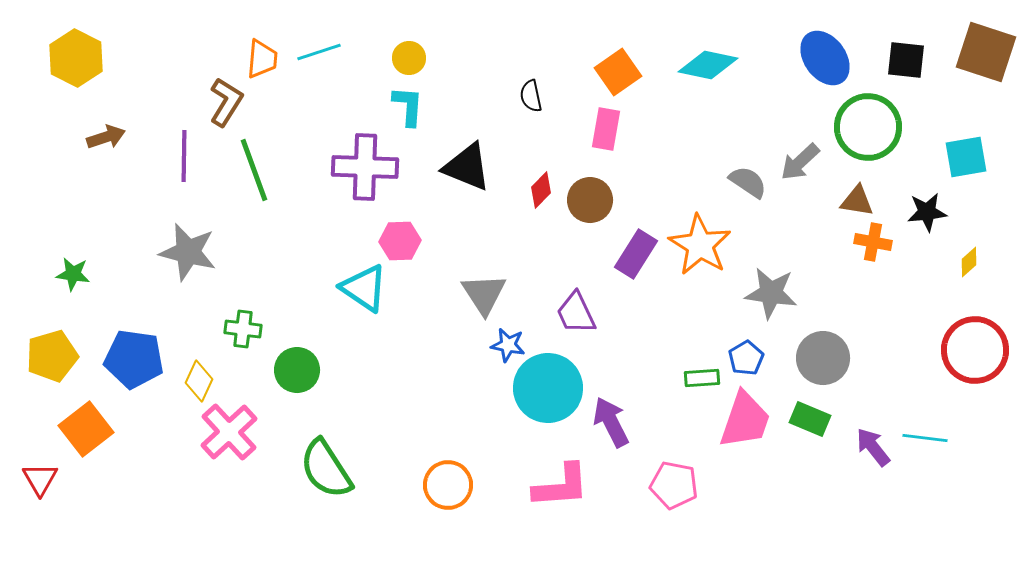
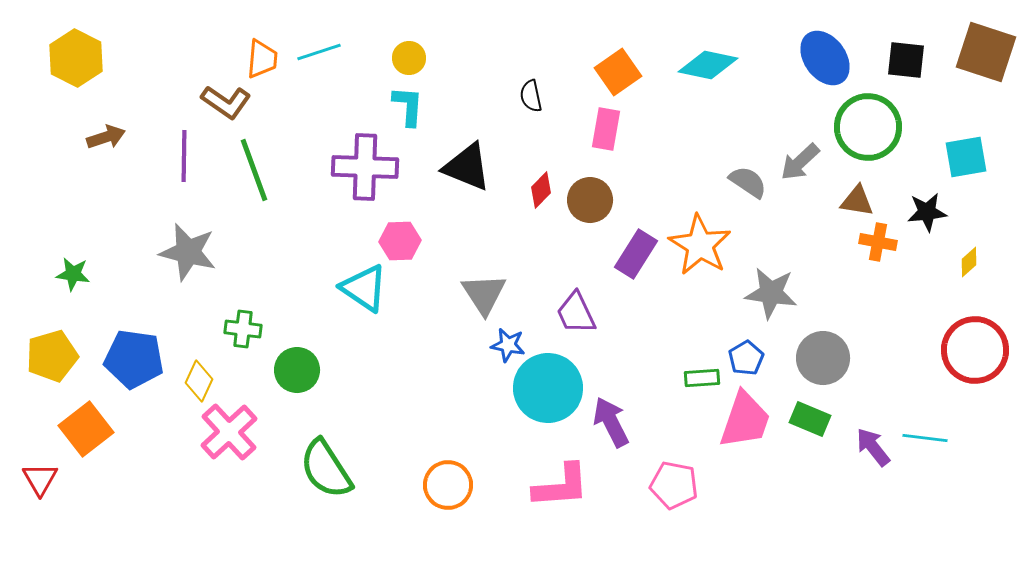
brown L-shape at (226, 102): rotated 93 degrees clockwise
orange cross at (873, 242): moved 5 px right
